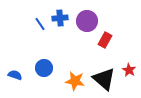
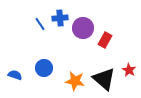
purple circle: moved 4 px left, 7 px down
